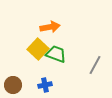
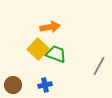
gray line: moved 4 px right, 1 px down
